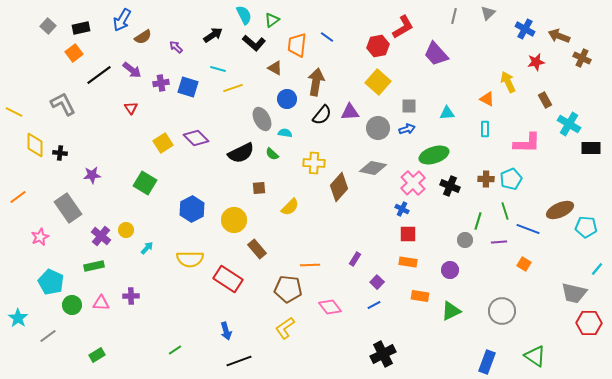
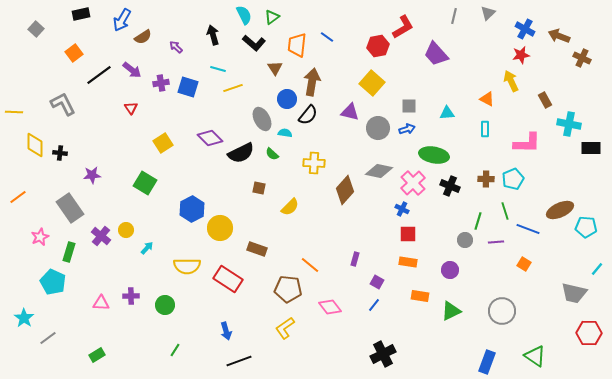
green triangle at (272, 20): moved 3 px up
gray square at (48, 26): moved 12 px left, 3 px down
black rectangle at (81, 28): moved 14 px up
black arrow at (213, 35): rotated 72 degrees counterclockwise
red star at (536, 62): moved 15 px left, 7 px up
brown triangle at (275, 68): rotated 28 degrees clockwise
brown arrow at (316, 82): moved 4 px left
yellow square at (378, 82): moved 6 px left, 1 px down
yellow arrow at (508, 82): moved 3 px right, 1 px up
yellow line at (14, 112): rotated 24 degrees counterclockwise
purple triangle at (350, 112): rotated 18 degrees clockwise
black semicircle at (322, 115): moved 14 px left
cyan cross at (569, 124): rotated 20 degrees counterclockwise
purple diamond at (196, 138): moved 14 px right
green ellipse at (434, 155): rotated 28 degrees clockwise
gray diamond at (373, 168): moved 6 px right, 3 px down
cyan pentagon at (511, 179): moved 2 px right
brown diamond at (339, 187): moved 6 px right, 3 px down
brown square at (259, 188): rotated 16 degrees clockwise
gray rectangle at (68, 208): moved 2 px right
yellow circle at (234, 220): moved 14 px left, 8 px down
purple line at (499, 242): moved 3 px left
brown rectangle at (257, 249): rotated 30 degrees counterclockwise
yellow semicircle at (190, 259): moved 3 px left, 7 px down
purple rectangle at (355, 259): rotated 16 degrees counterclockwise
orange line at (310, 265): rotated 42 degrees clockwise
green rectangle at (94, 266): moved 25 px left, 14 px up; rotated 60 degrees counterclockwise
cyan pentagon at (51, 282): moved 2 px right
purple square at (377, 282): rotated 16 degrees counterclockwise
green circle at (72, 305): moved 93 px right
blue line at (374, 305): rotated 24 degrees counterclockwise
cyan star at (18, 318): moved 6 px right
red hexagon at (589, 323): moved 10 px down
gray line at (48, 336): moved 2 px down
green line at (175, 350): rotated 24 degrees counterclockwise
